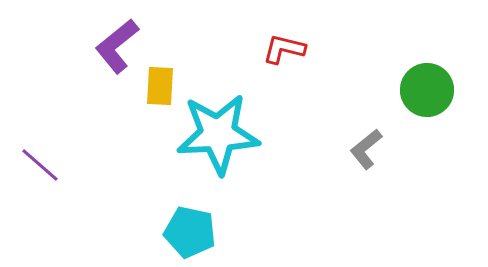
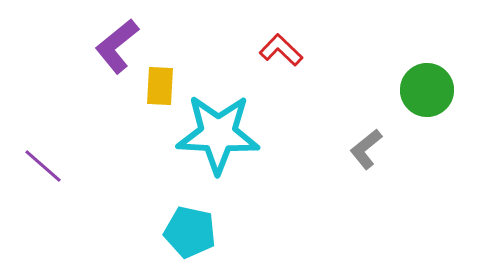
red L-shape: moved 3 px left, 1 px down; rotated 30 degrees clockwise
cyan star: rotated 6 degrees clockwise
purple line: moved 3 px right, 1 px down
